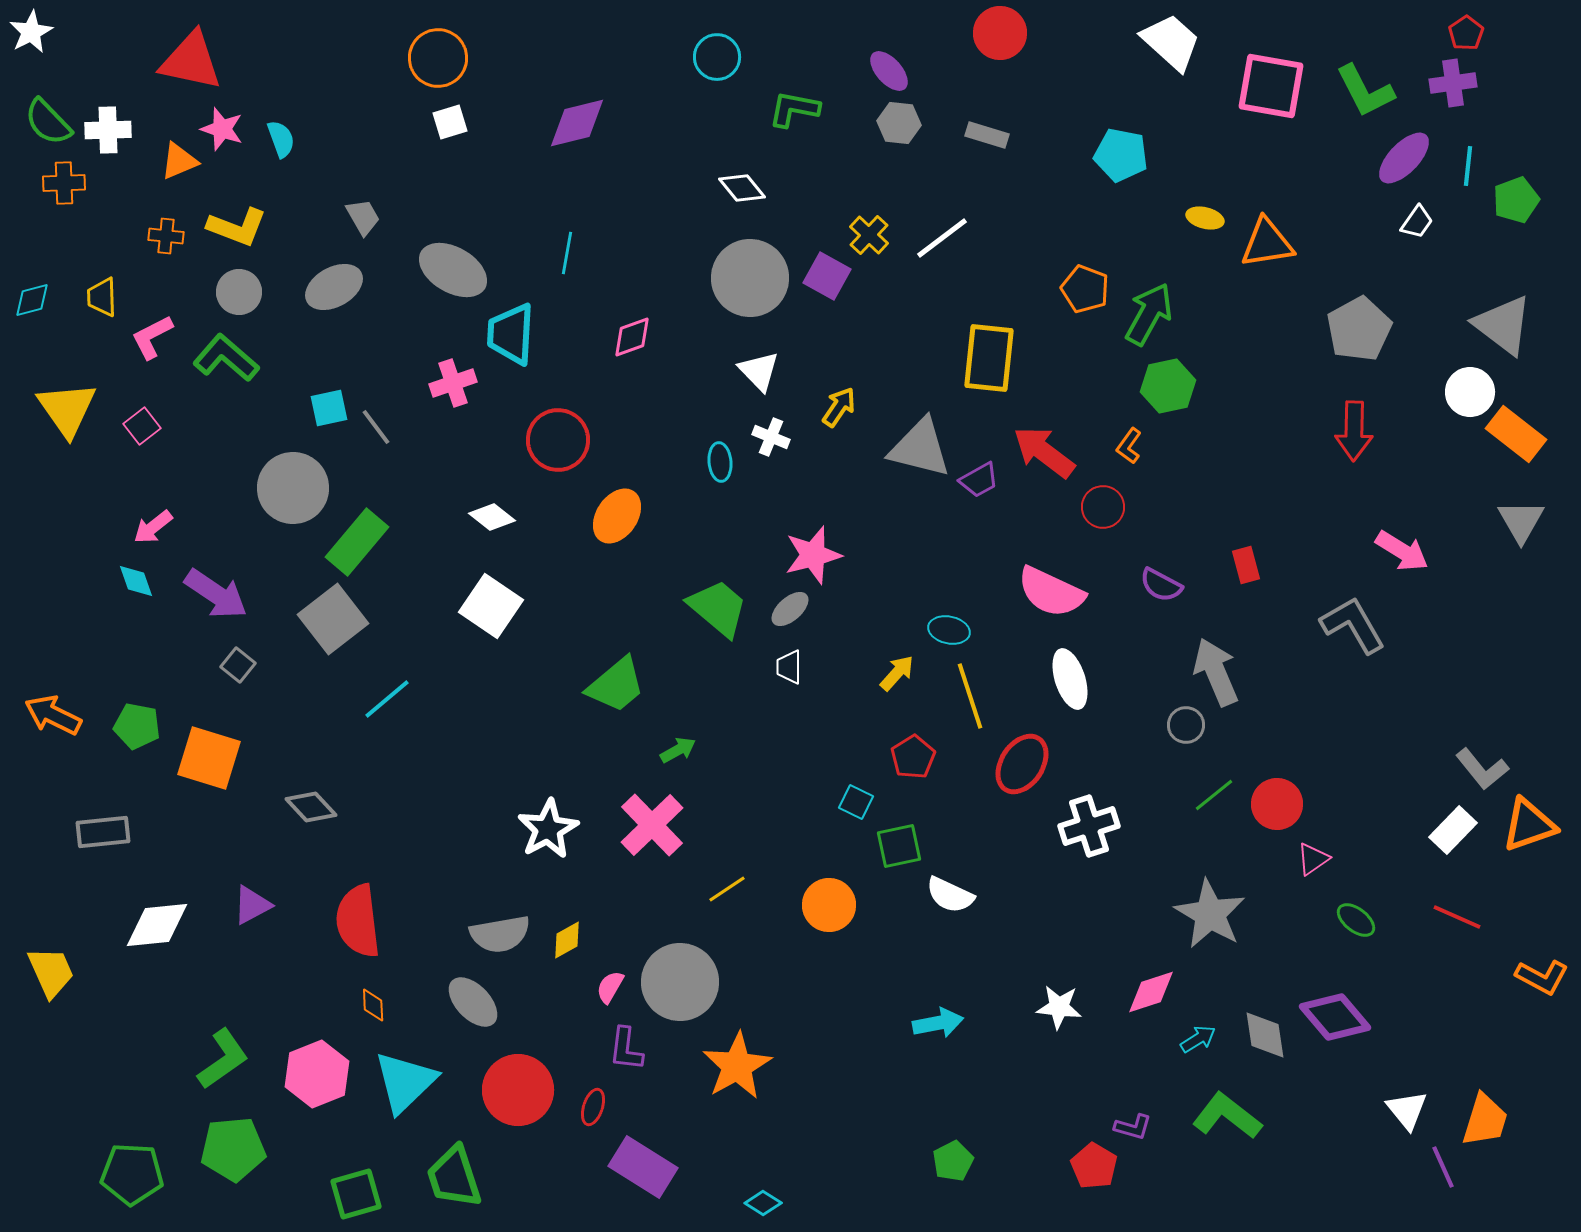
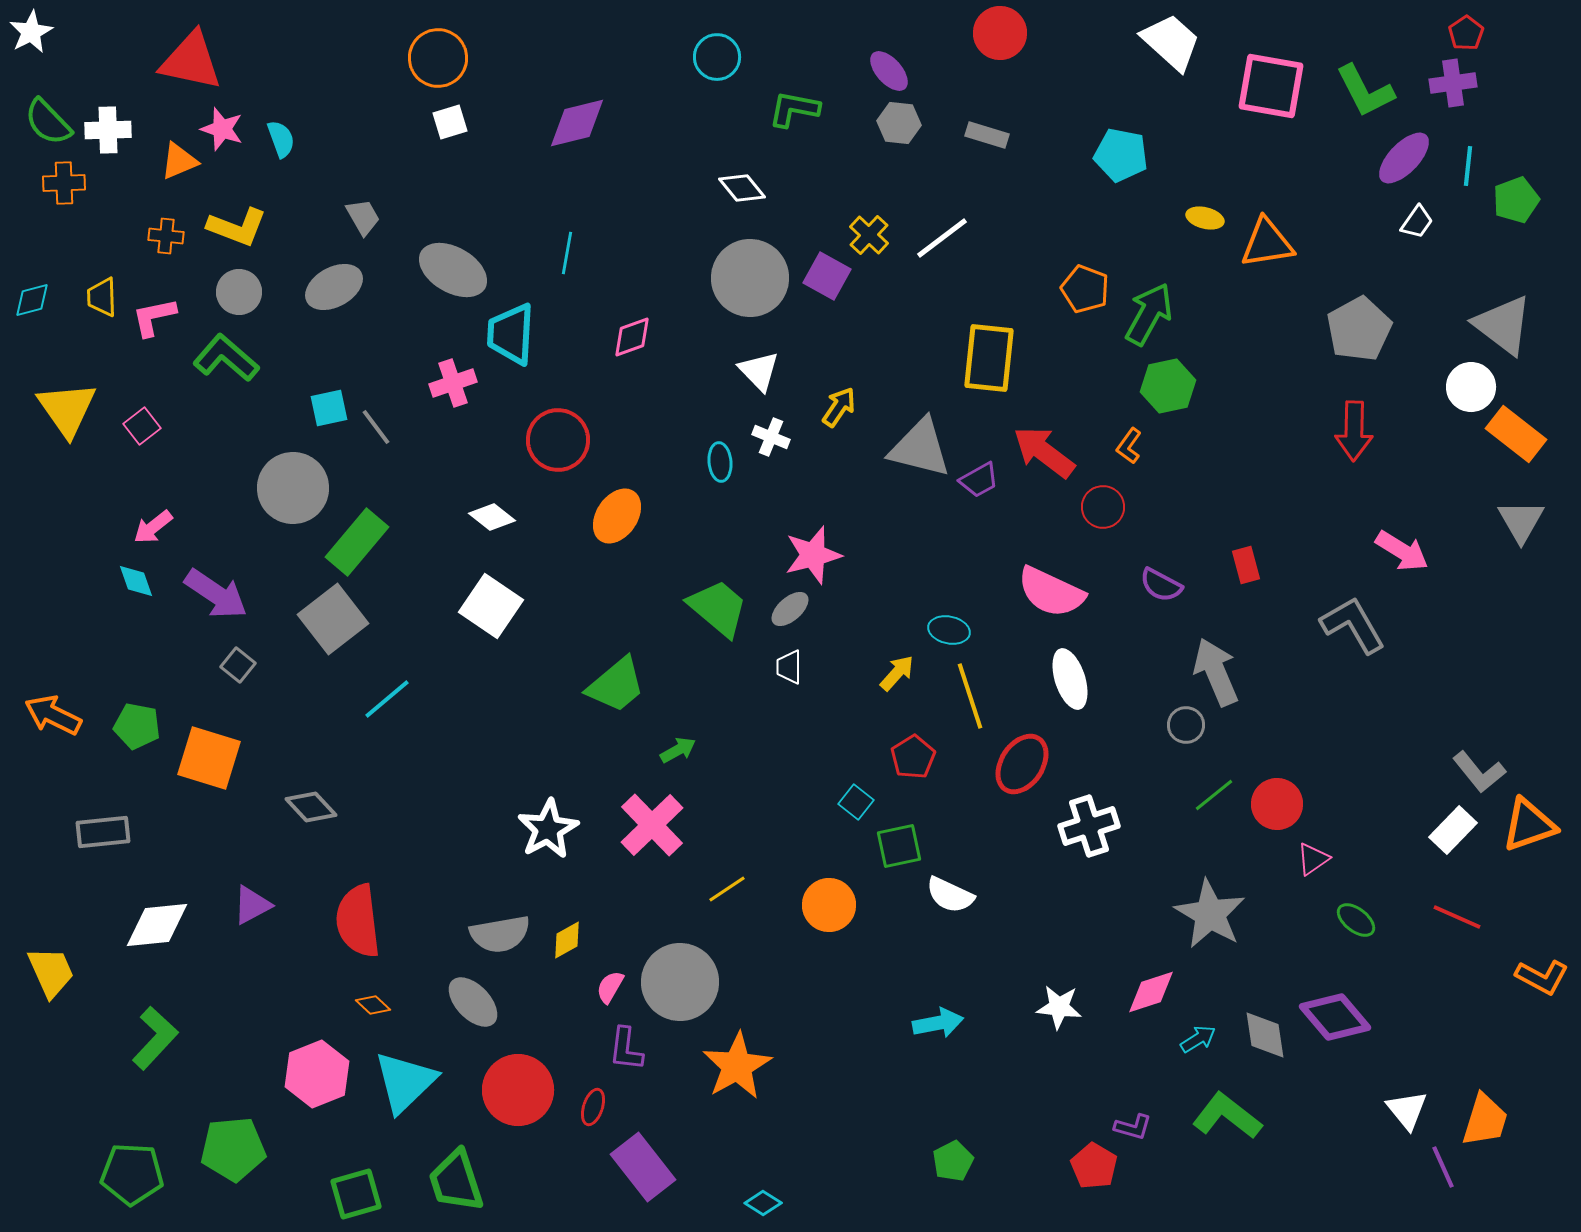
pink L-shape at (152, 337): moved 2 px right, 20 px up; rotated 15 degrees clockwise
white circle at (1470, 392): moved 1 px right, 5 px up
gray L-shape at (1482, 769): moved 3 px left, 3 px down
cyan square at (856, 802): rotated 12 degrees clockwise
orange diamond at (373, 1005): rotated 44 degrees counterclockwise
green L-shape at (223, 1059): moved 68 px left, 21 px up; rotated 12 degrees counterclockwise
purple rectangle at (643, 1167): rotated 20 degrees clockwise
green trapezoid at (454, 1177): moved 2 px right, 4 px down
